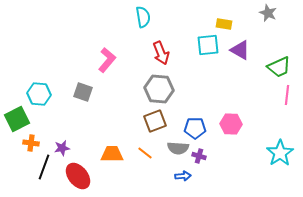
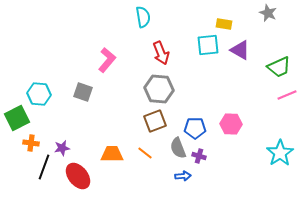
pink line: rotated 60 degrees clockwise
green square: moved 1 px up
gray semicircle: rotated 65 degrees clockwise
